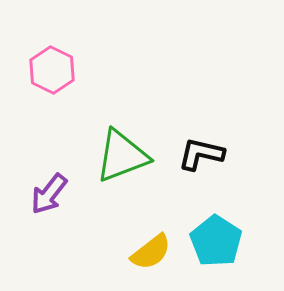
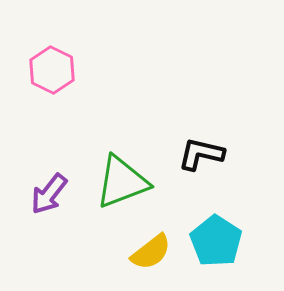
green triangle: moved 26 px down
